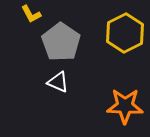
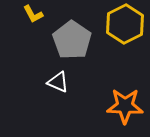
yellow L-shape: moved 2 px right
yellow hexagon: moved 9 px up
gray pentagon: moved 11 px right, 2 px up
